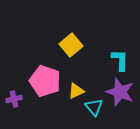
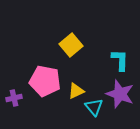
pink pentagon: rotated 8 degrees counterclockwise
purple star: moved 2 px down
purple cross: moved 1 px up
